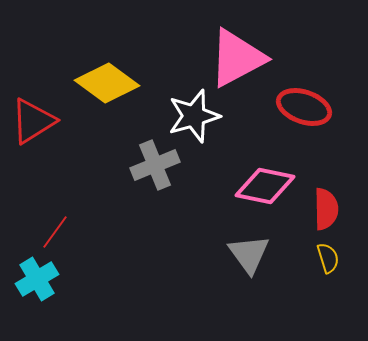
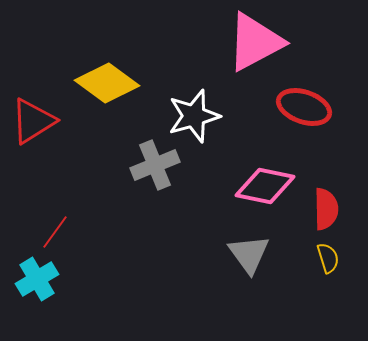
pink triangle: moved 18 px right, 16 px up
